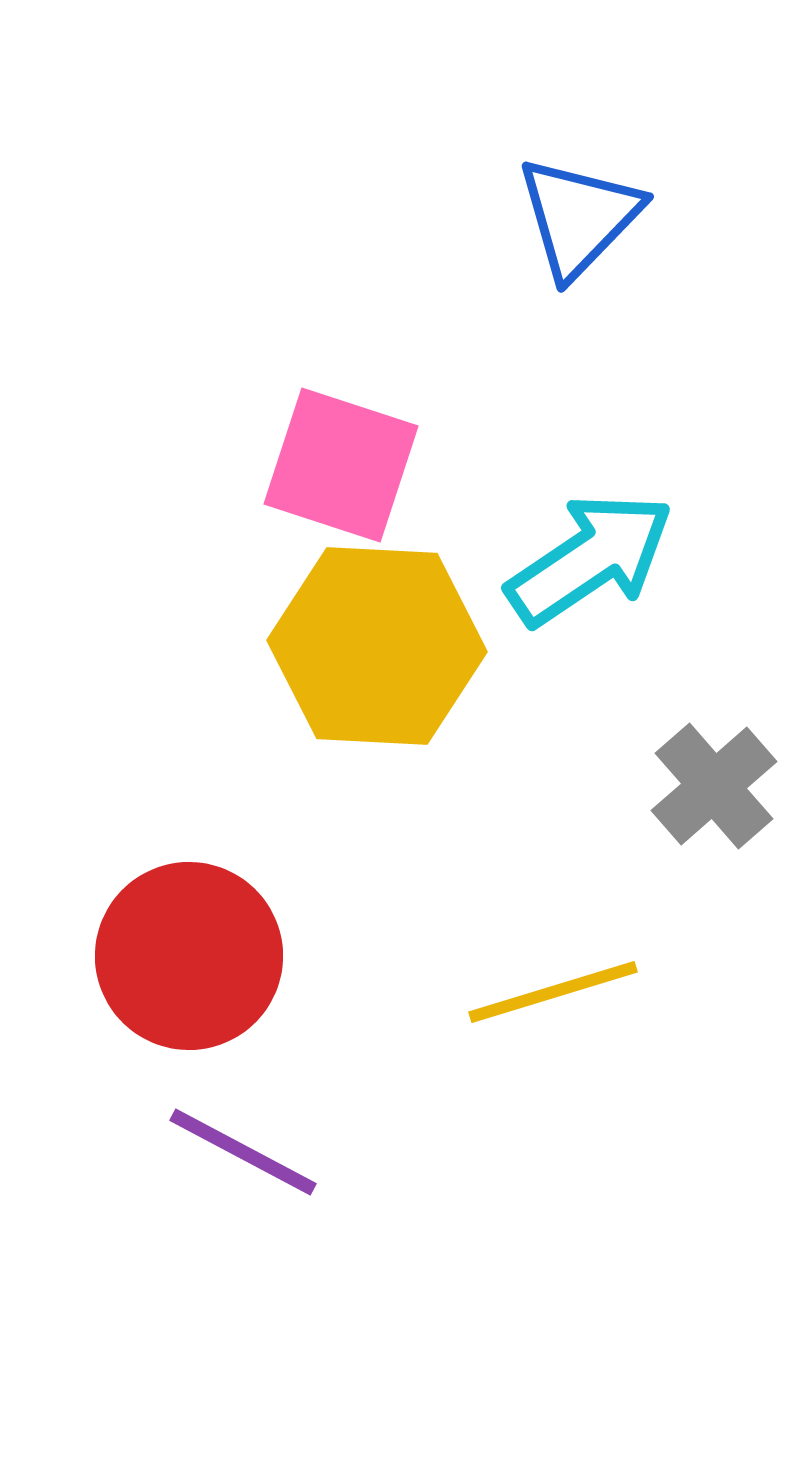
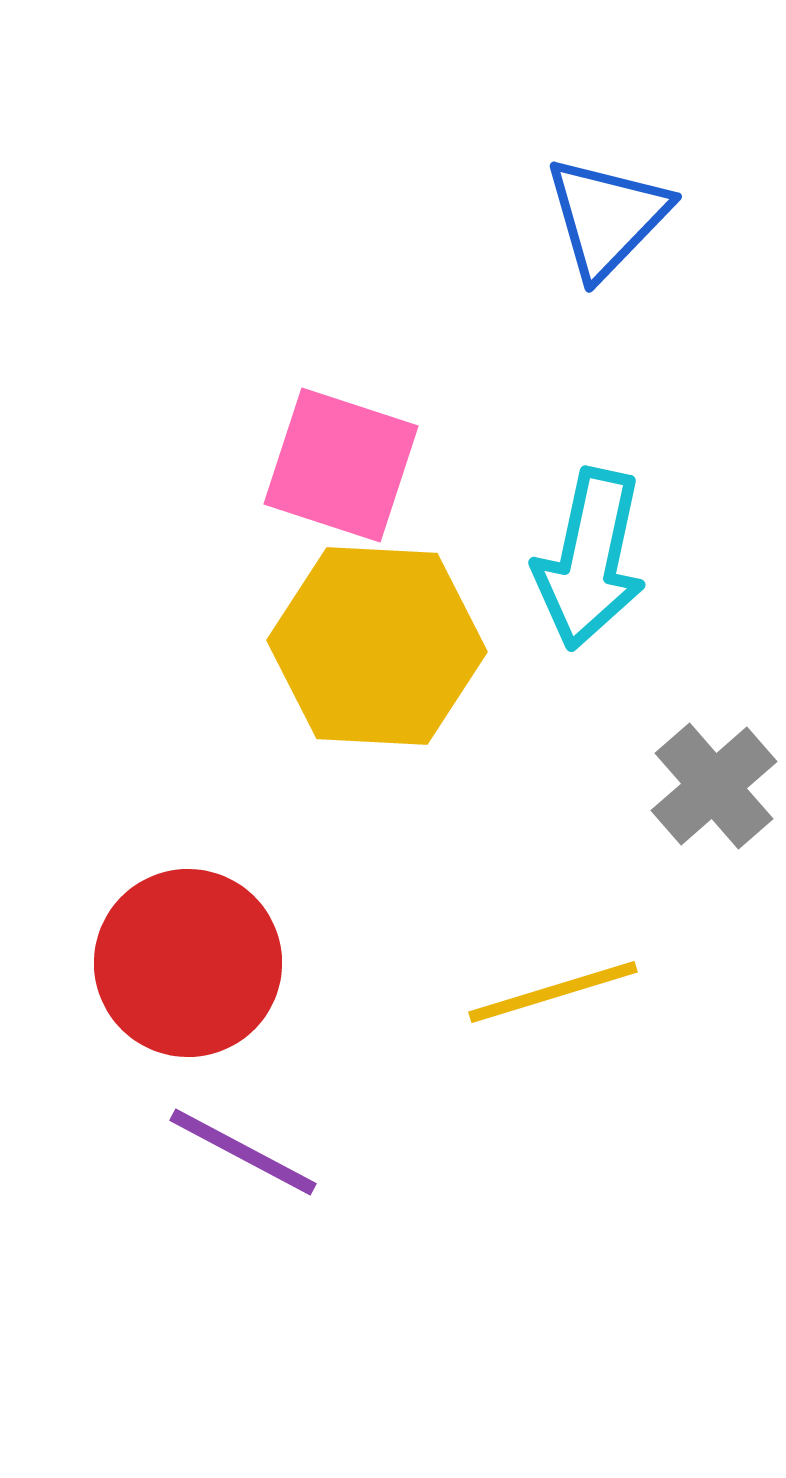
blue triangle: moved 28 px right
cyan arrow: rotated 136 degrees clockwise
red circle: moved 1 px left, 7 px down
